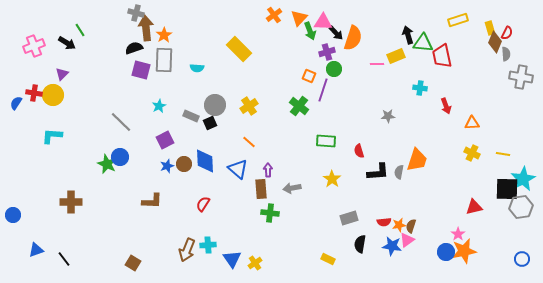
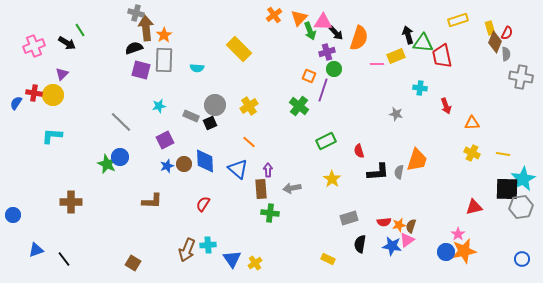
orange semicircle at (353, 38): moved 6 px right
cyan star at (159, 106): rotated 16 degrees clockwise
gray star at (388, 116): moved 8 px right, 2 px up; rotated 16 degrees clockwise
green rectangle at (326, 141): rotated 30 degrees counterclockwise
